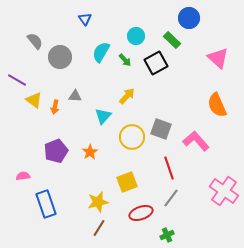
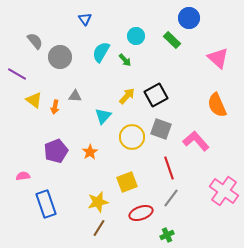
black square: moved 32 px down
purple line: moved 6 px up
